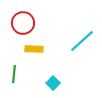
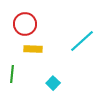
red circle: moved 2 px right, 1 px down
yellow rectangle: moved 1 px left
green line: moved 2 px left
